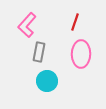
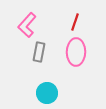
pink ellipse: moved 5 px left, 2 px up
cyan circle: moved 12 px down
